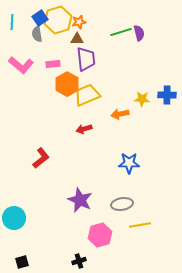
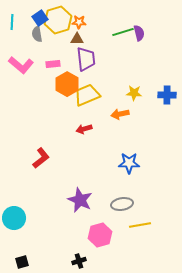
orange star: rotated 16 degrees clockwise
green line: moved 2 px right
yellow star: moved 8 px left, 6 px up
